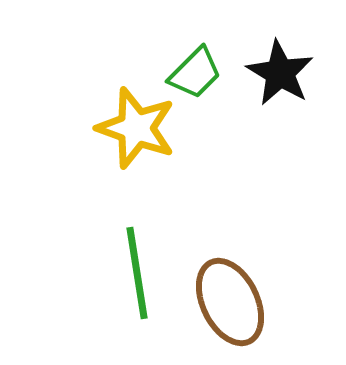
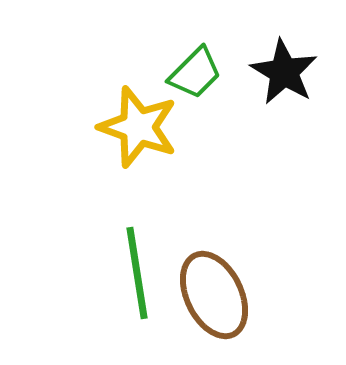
black star: moved 4 px right, 1 px up
yellow star: moved 2 px right, 1 px up
brown ellipse: moved 16 px left, 7 px up
